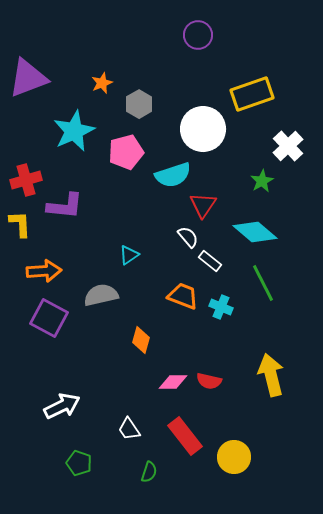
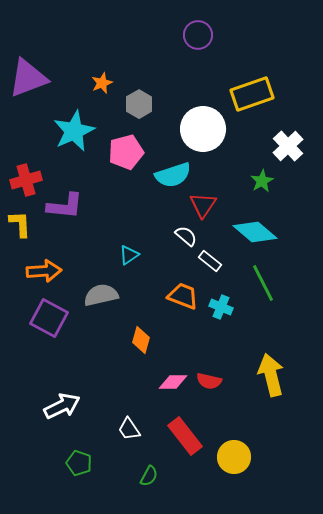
white semicircle: moved 2 px left, 1 px up; rotated 10 degrees counterclockwise
green semicircle: moved 4 px down; rotated 10 degrees clockwise
